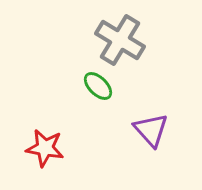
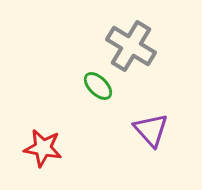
gray cross: moved 11 px right, 6 px down
red star: moved 2 px left
